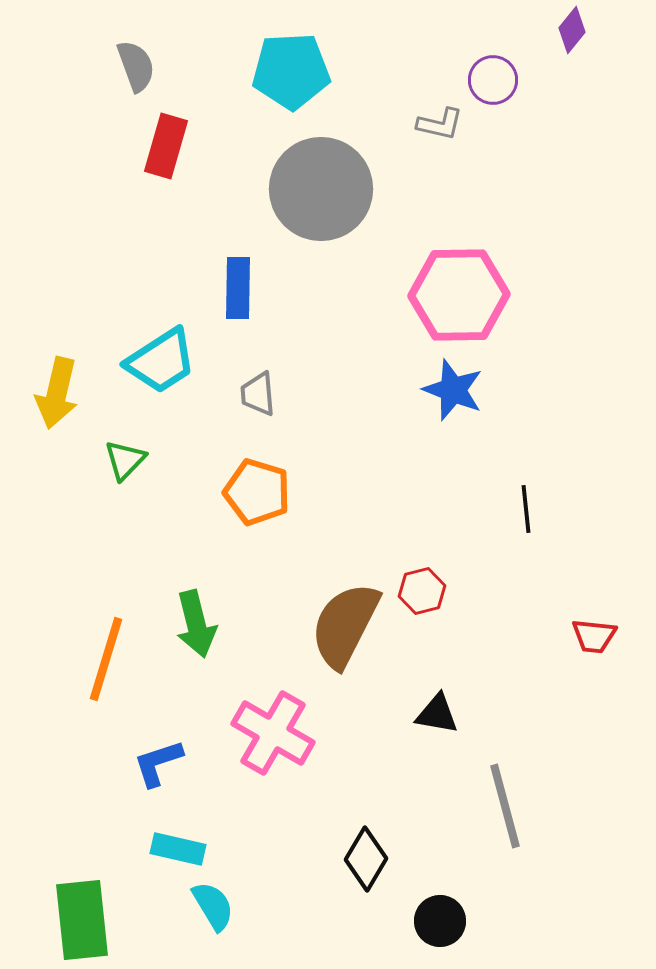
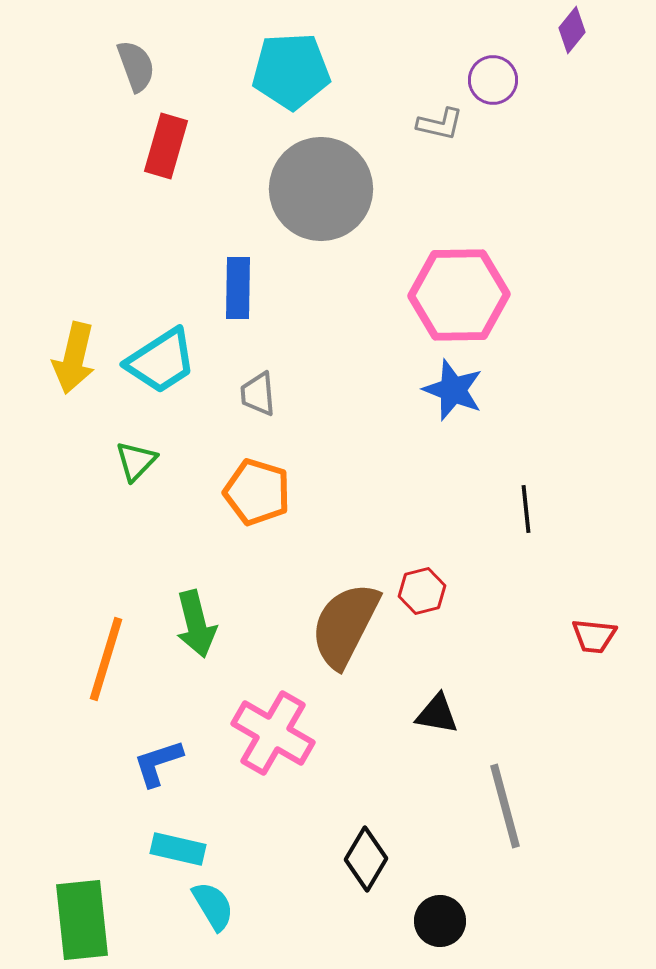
yellow arrow: moved 17 px right, 35 px up
green triangle: moved 11 px right, 1 px down
